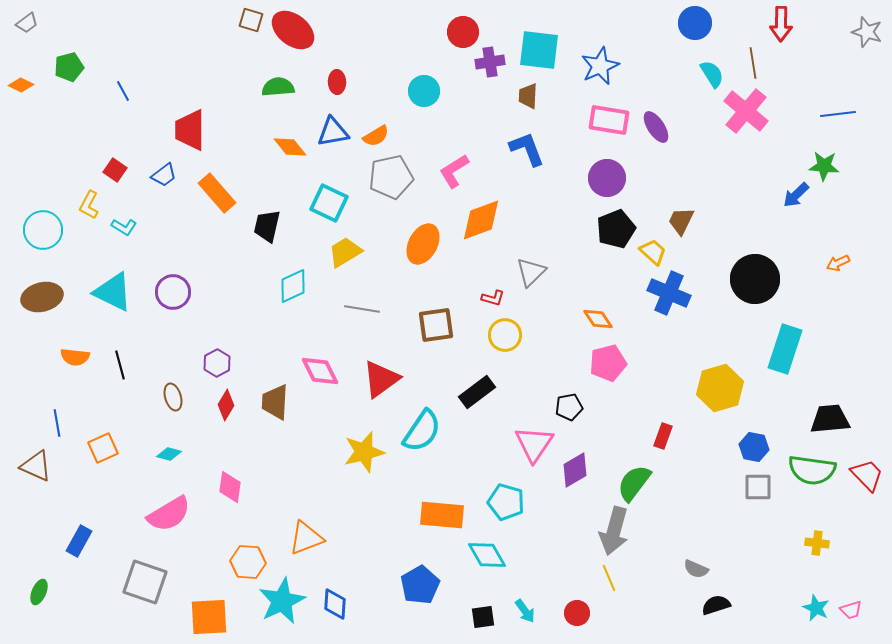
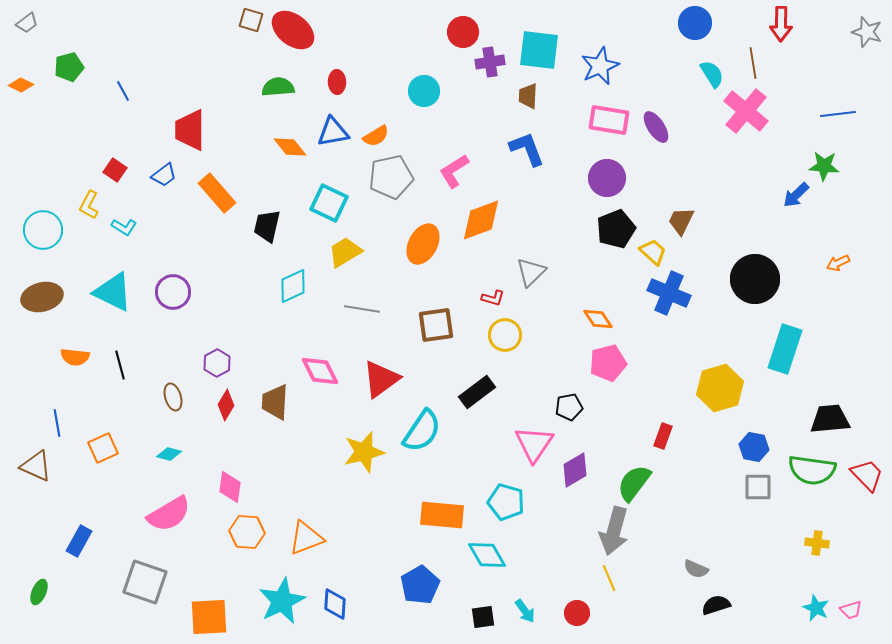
orange hexagon at (248, 562): moved 1 px left, 30 px up
